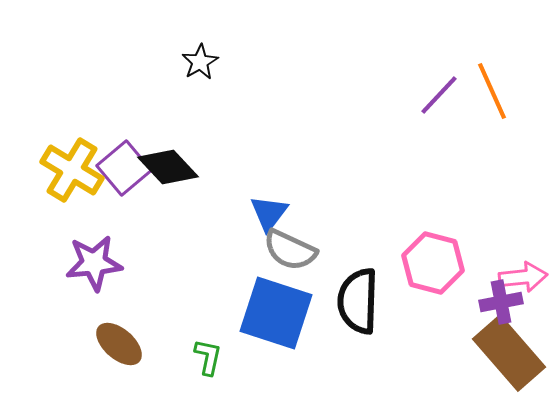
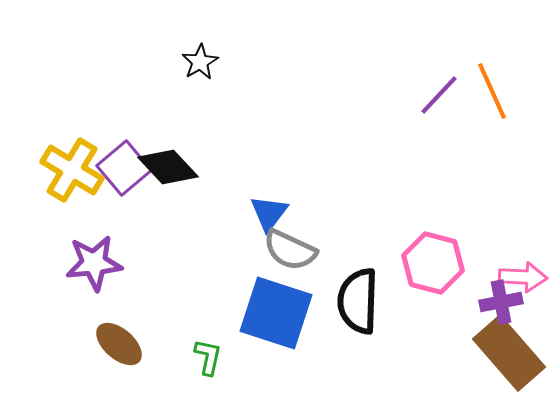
pink arrow: rotated 9 degrees clockwise
